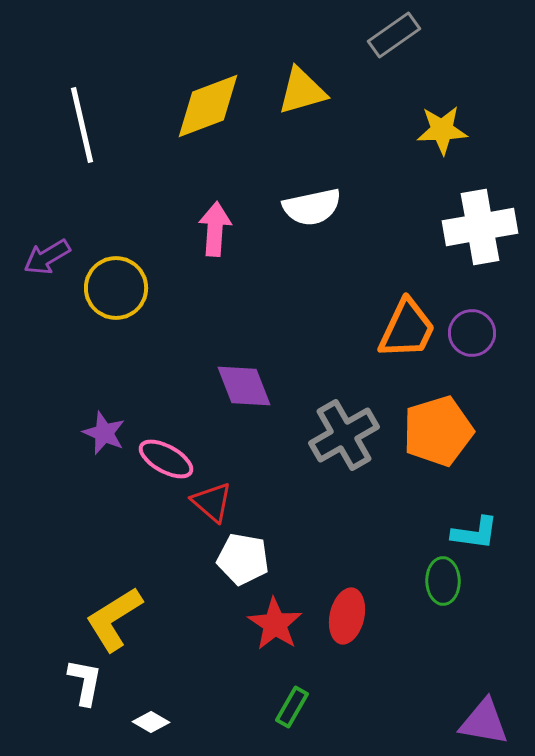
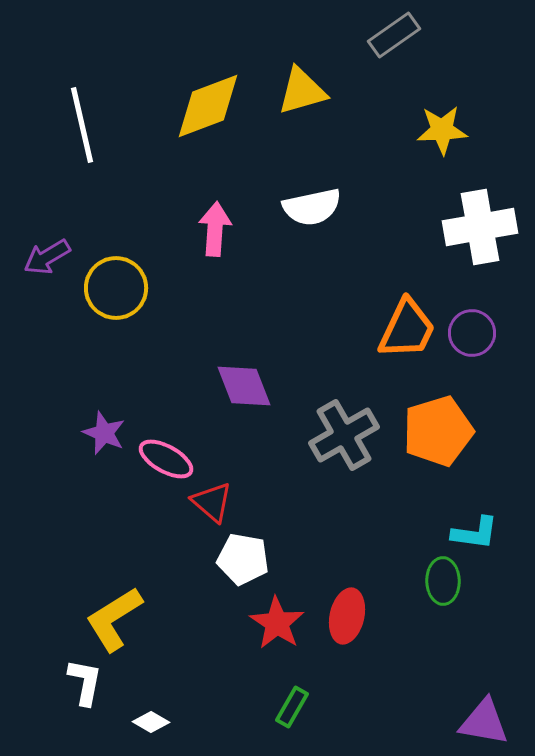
red star: moved 2 px right, 1 px up
